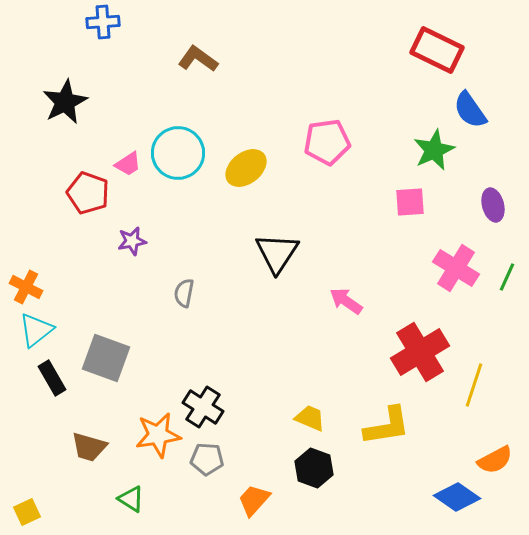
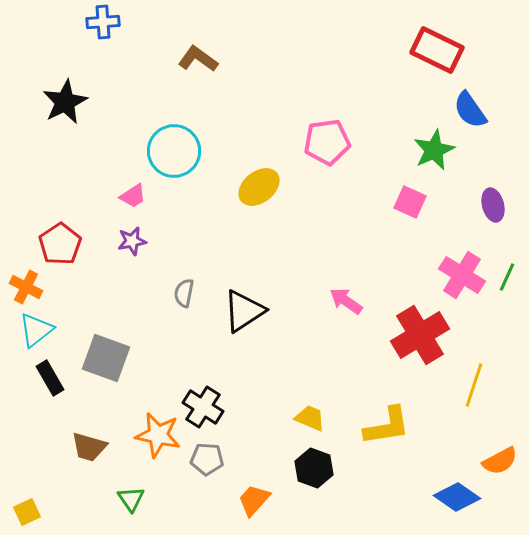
cyan circle: moved 4 px left, 2 px up
pink trapezoid: moved 5 px right, 32 px down
yellow ellipse: moved 13 px right, 19 px down
red pentagon: moved 28 px left, 51 px down; rotated 18 degrees clockwise
pink square: rotated 28 degrees clockwise
black triangle: moved 33 px left, 58 px down; rotated 24 degrees clockwise
pink cross: moved 6 px right, 7 px down
red cross: moved 17 px up
black rectangle: moved 2 px left
orange star: rotated 21 degrees clockwise
orange semicircle: moved 5 px right, 1 px down
green triangle: rotated 24 degrees clockwise
